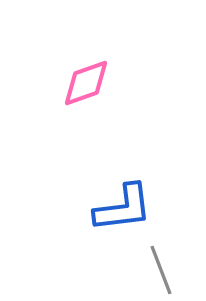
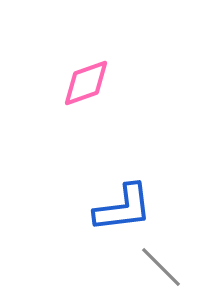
gray line: moved 3 px up; rotated 24 degrees counterclockwise
